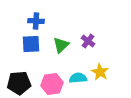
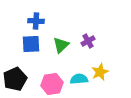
purple cross: rotated 24 degrees clockwise
yellow star: rotated 18 degrees clockwise
cyan semicircle: moved 1 px right, 1 px down
black pentagon: moved 4 px left, 4 px up; rotated 20 degrees counterclockwise
